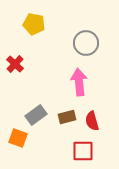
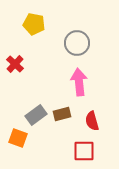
gray circle: moved 9 px left
brown rectangle: moved 5 px left, 3 px up
red square: moved 1 px right
